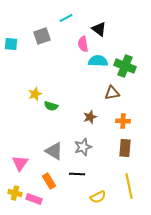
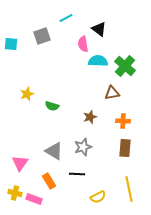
green cross: rotated 20 degrees clockwise
yellow star: moved 8 px left
green semicircle: moved 1 px right
yellow line: moved 3 px down
